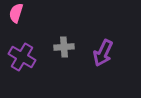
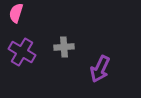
purple arrow: moved 3 px left, 16 px down
purple cross: moved 5 px up
